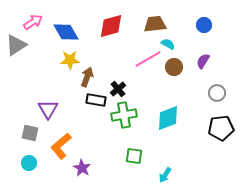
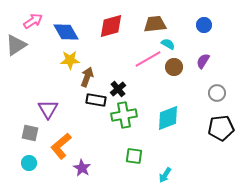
pink arrow: moved 1 px up
